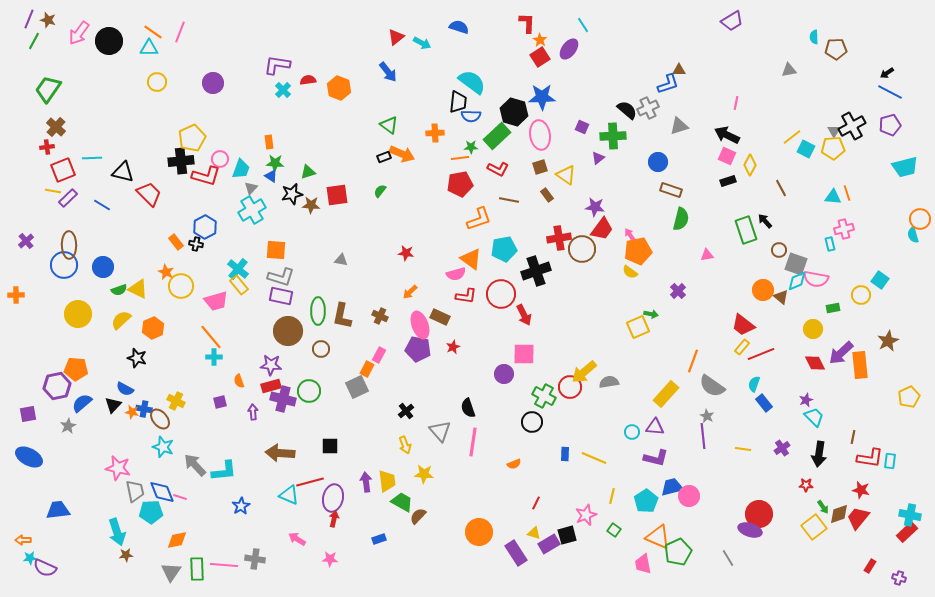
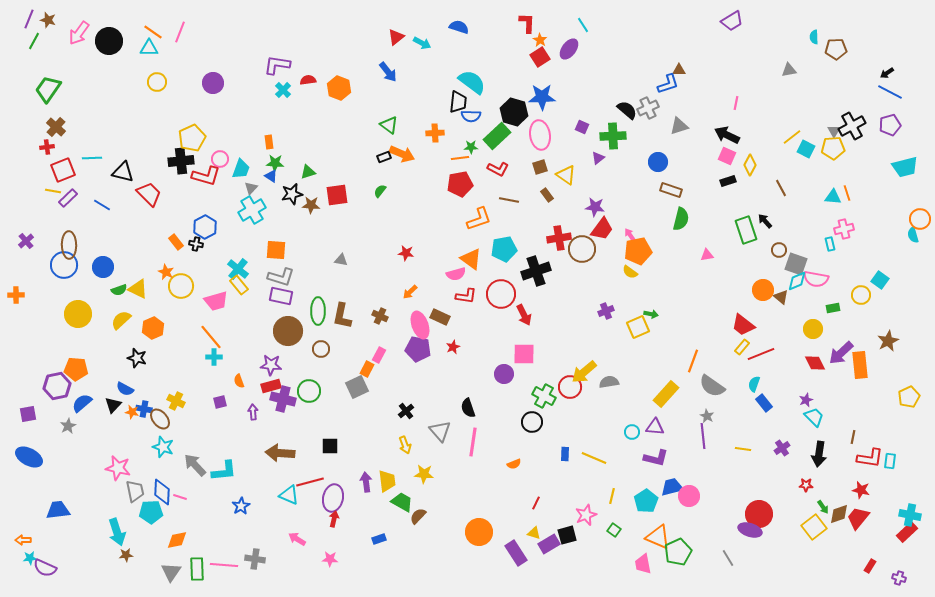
purple cross at (678, 291): moved 72 px left, 20 px down; rotated 21 degrees clockwise
blue diamond at (162, 492): rotated 24 degrees clockwise
